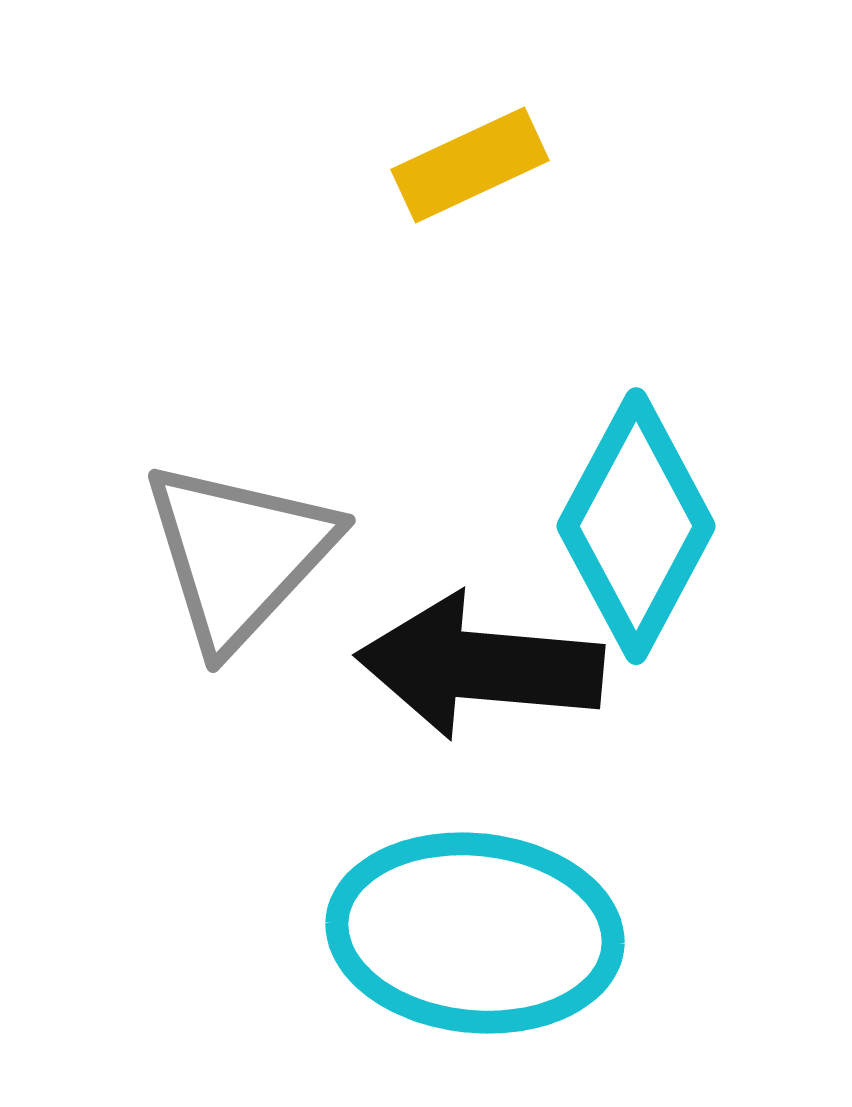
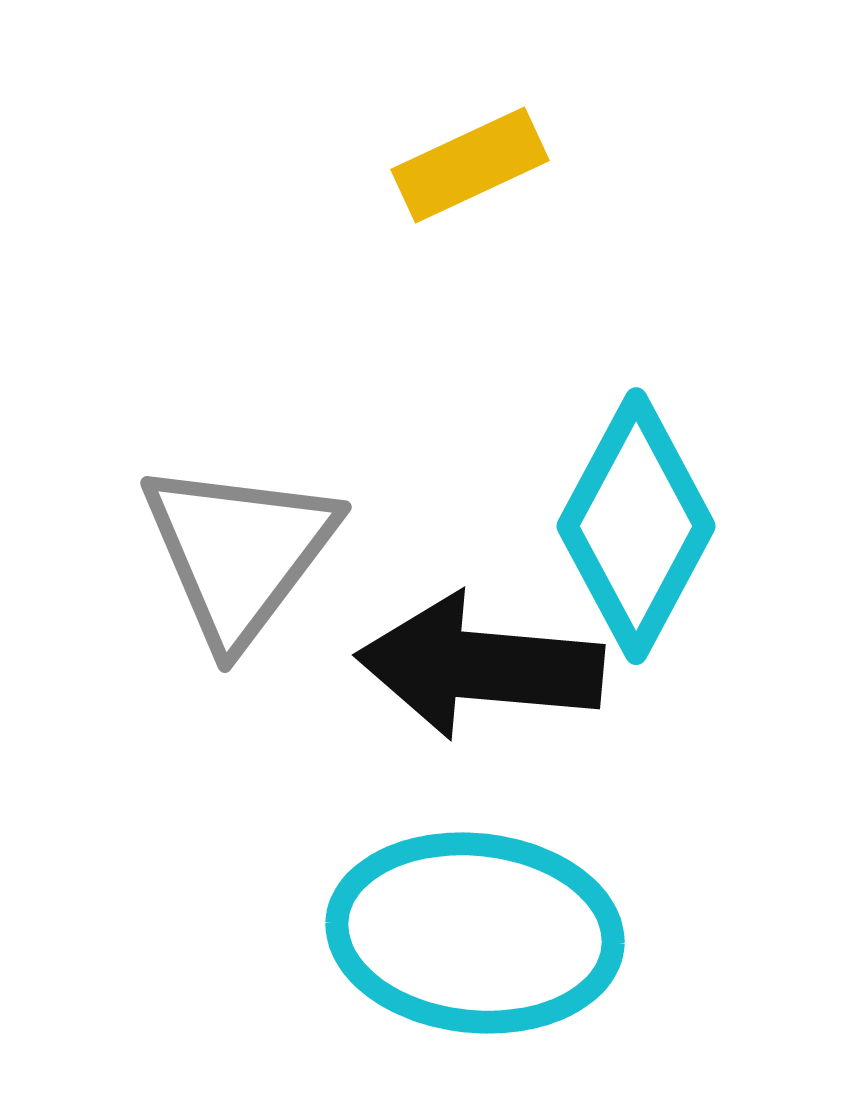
gray triangle: moved 2 px up; rotated 6 degrees counterclockwise
